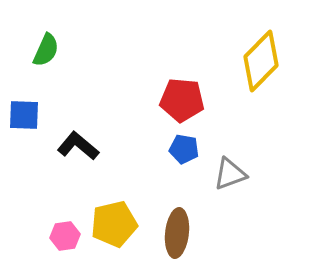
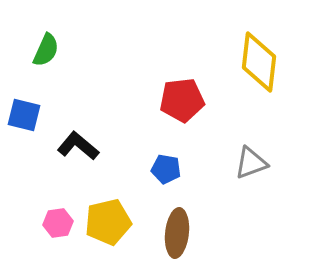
yellow diamond: moved 2 px left, 1 px down; rotated 38 degrees counterclockwise
red pentagon: rotated 12 degrees counterclockwise
blue square: rotated 12 degrees clockwise
blue pentagon: moved 18 px left, 20 px down
gray triangle: moved 21 px right, 11 px up
yellow pentagon: moved 6 px left, 2 px up
pink hexagon: moved 7 px left, 13 px up
